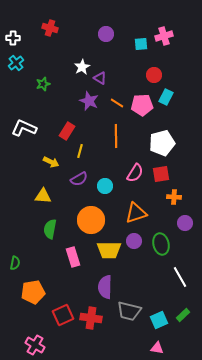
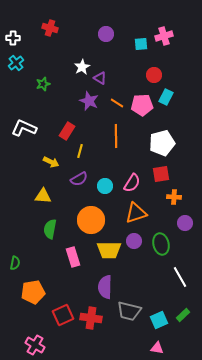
pink semicircle at (135, 173): moved 3 px left, 10 px down
